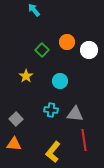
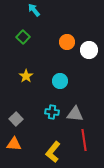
green square: moved 19 px left, 13 px up
cyan cross: moved 1 px right, 2 px down
